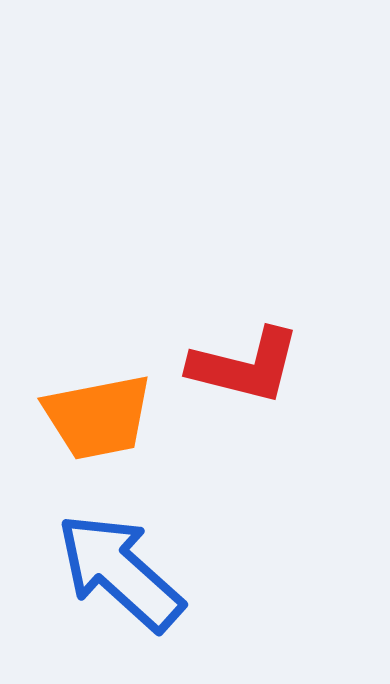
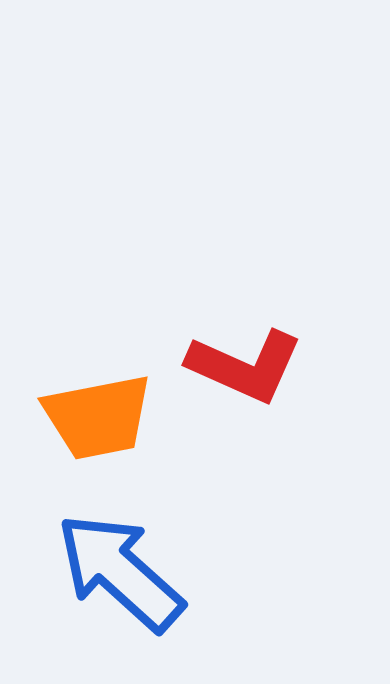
red L-shape: rotated 10 degrees clockwise
